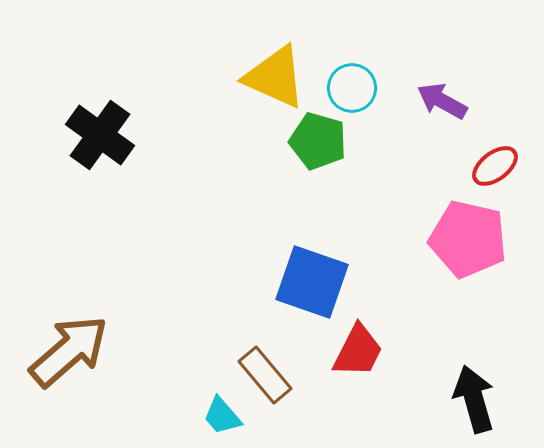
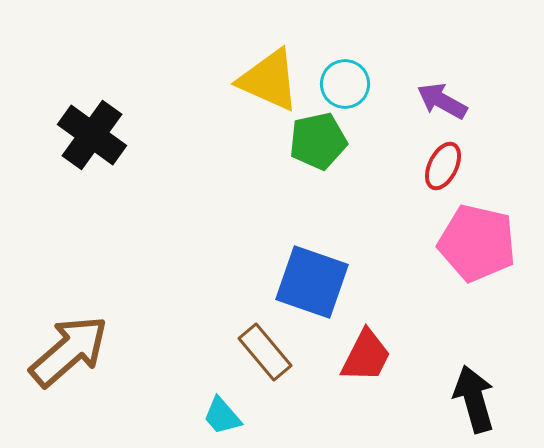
yellow triangle: moved 6 px left, 3 px down
cyan circle: moved 7 px left, 4 px up
black cross: moved 8 px left
green pentagon: rotated 28 degrees counterclockwise
red ellipse: moved 52 px left; rotated 27 degrees counterclockwise
pink pentagon: moved 9 px right, 4 px down
red trapezoid: moved 8 px right, 5 px down
brown rectangle: moved 23 px up
